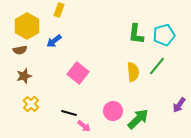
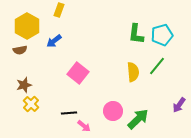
cyan pentagon: moved 2 px left
brown star: moved 9 px down
black line: rotated 21 degrees counterclockwise
